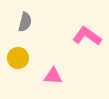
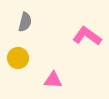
pink triangle: moved 4 px down
